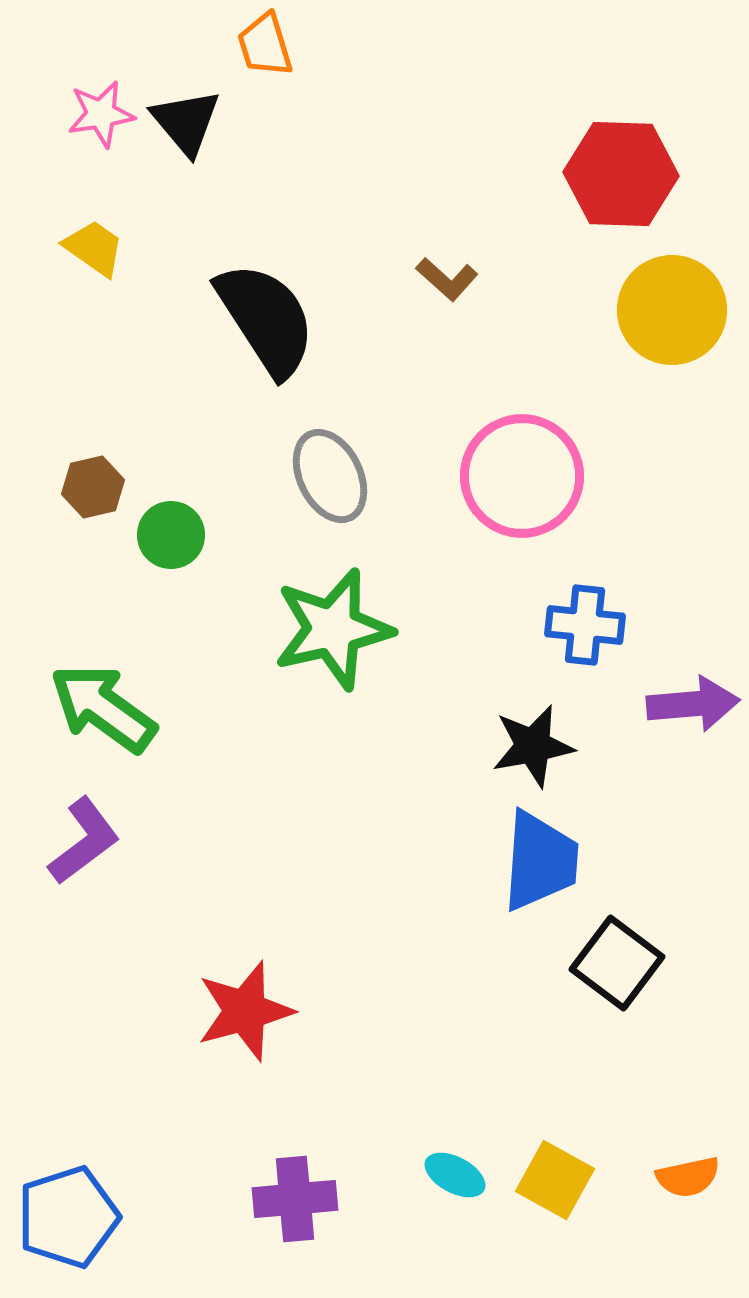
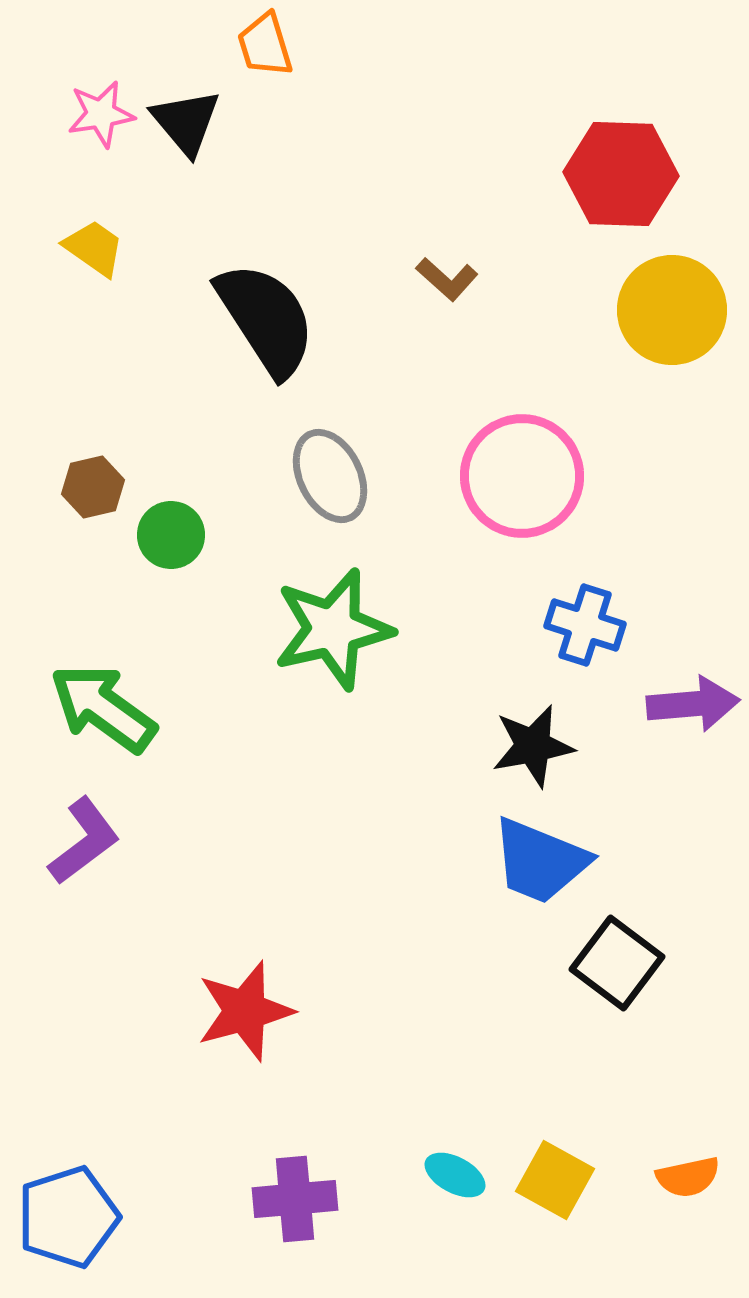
blue cross: rotated 12 degrees clockwise
blue trapezoid: rotated 108 degrees clockwise
